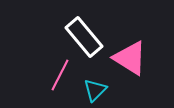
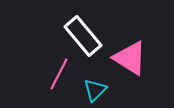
white rectangle: moved 1 px left, 1 px up
pink line: moved 1 px left, 1 px up
